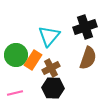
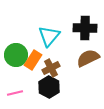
black cross: moved 1 px down; rotated 20 degrees clockwise
brown semicircle: rotated 135 degrees counterclockwise
black hexagon: moved 4 px left, 1 px up; rotated 25 degrees clockwise
